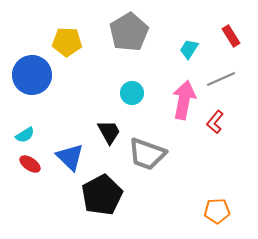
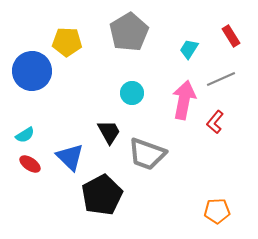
blue circle: moved 4 px up
